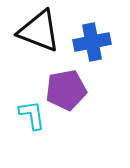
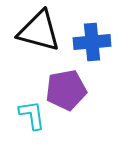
black triangle: rotated 6 degrees counterclockwise
blue cross: rotated 6 degrees clockwise
